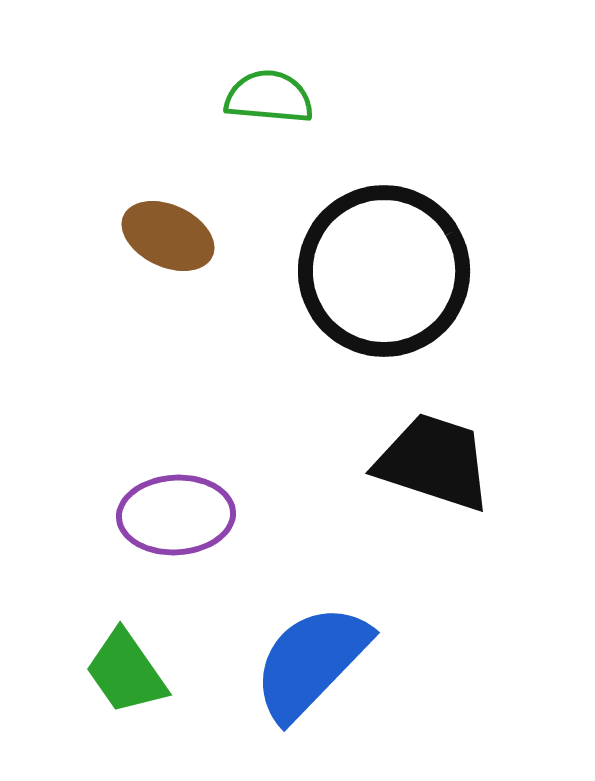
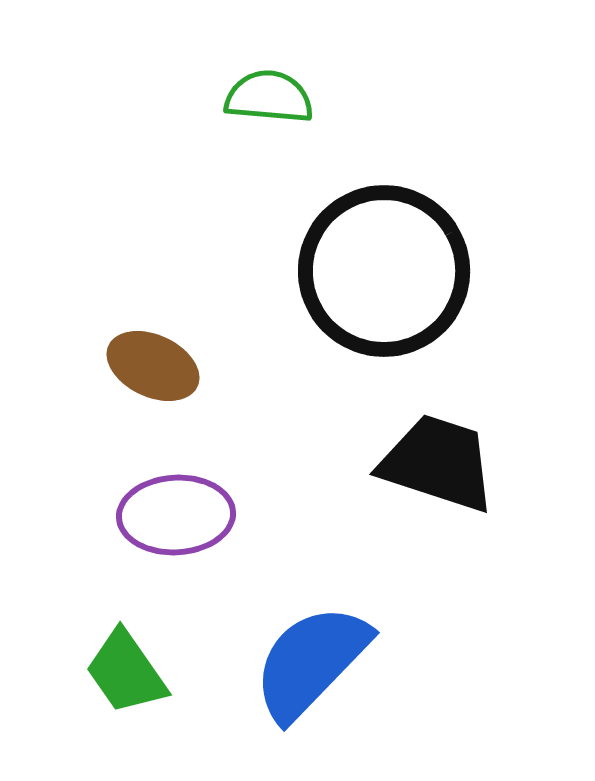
brown ellipse: moved 15 px left, 130 px down
black trapezoid: moved 4 px right, 1 px down
